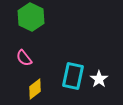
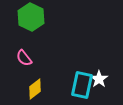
cyan rectangle: moved 9 px right, 9 px down
